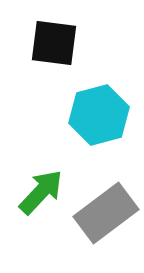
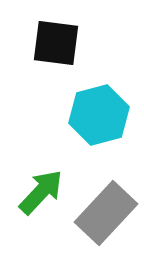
black square: moved 2 px right
gray rectangle: rotated 10 degrees counterclockwise
